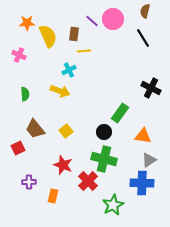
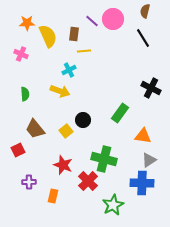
pink cross: moved 2 px right, 1 px up
black circle: moved 21 px left, 12 px up
red square: moved 2 px down
